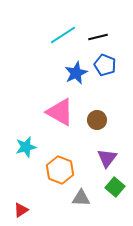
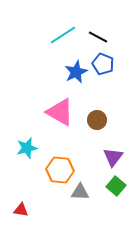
black line: rotated 42 degrees clockwise
blue pentagon: moved 2 px left, 1 px up
blue star: moved 1 px up
cyan star: moved 1 px right, 1 px down
purple triangle: moved 6 px right, 1 px up
orange hexagon: rotated 16 degrees counterclockwise
green square: moved 1 px right, 1 px up
gray triangle: moved 1 px left, 6 px up
red triangle: rotated 42 degrees clockwise
